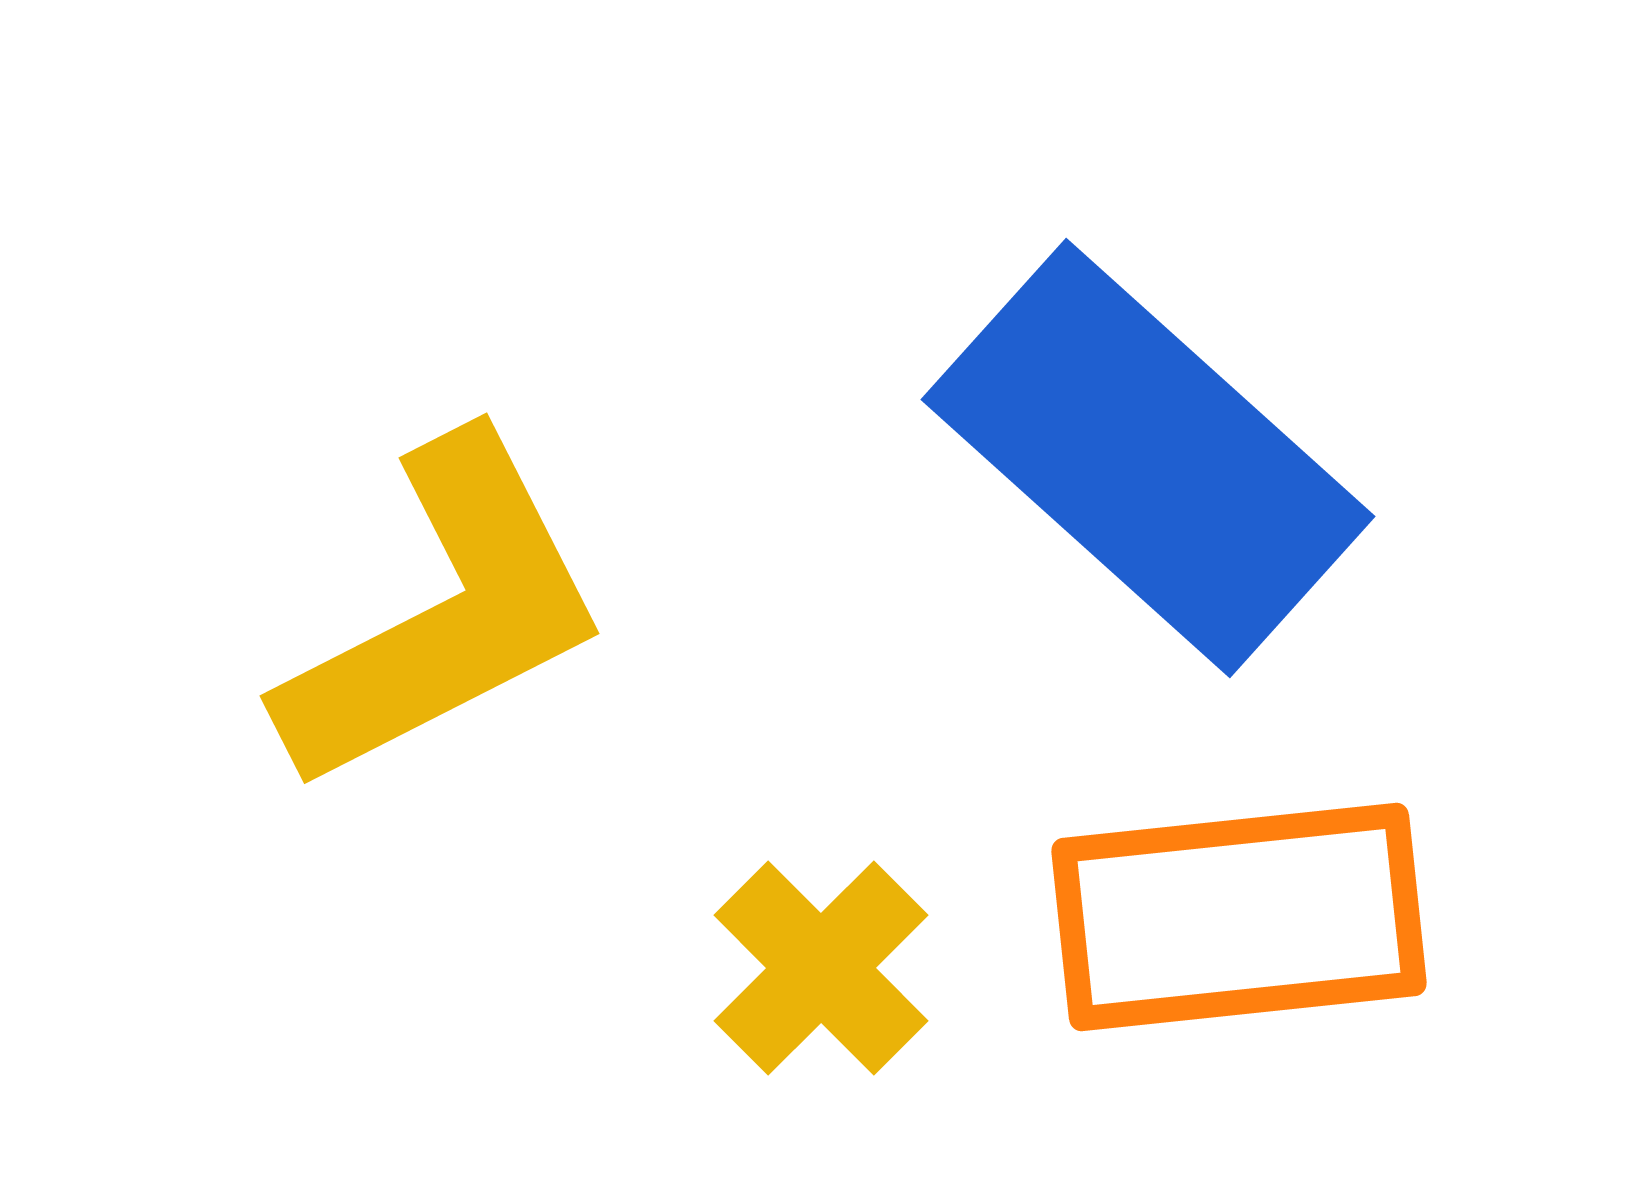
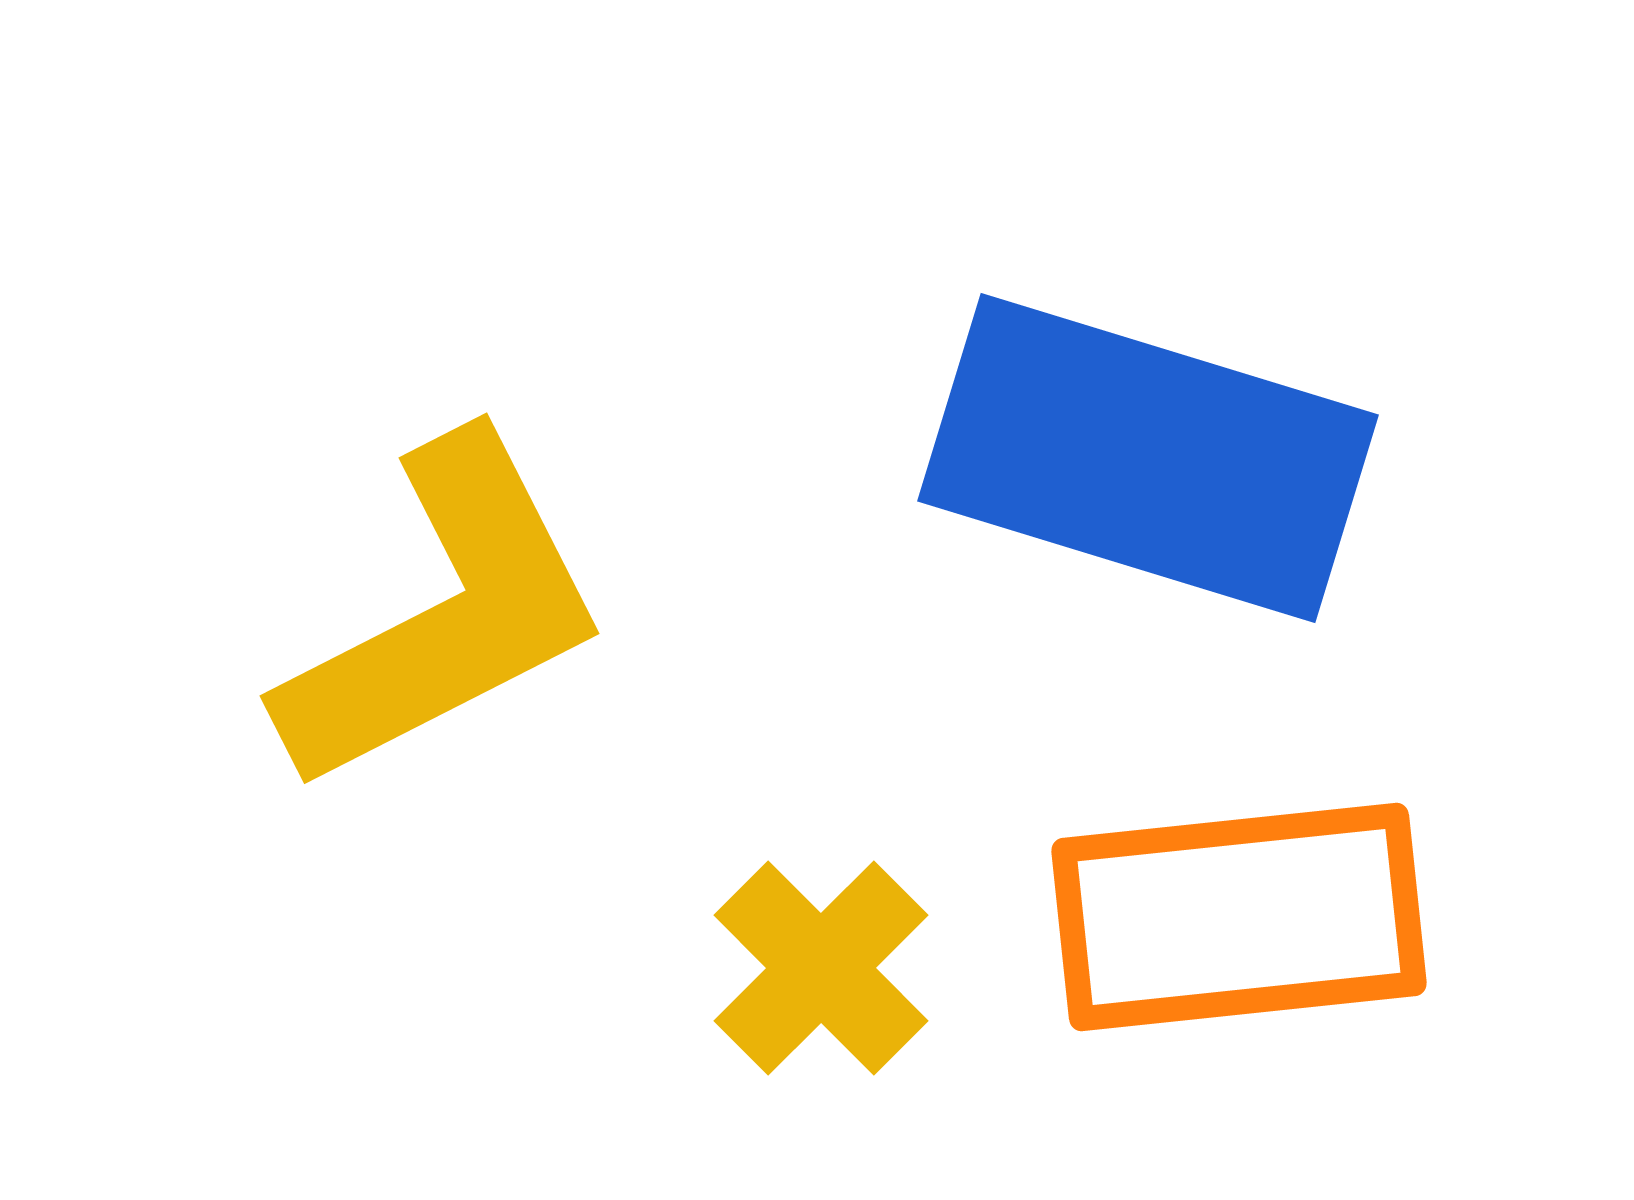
blue rectangle: rotated 25 degrees counterclockwise
